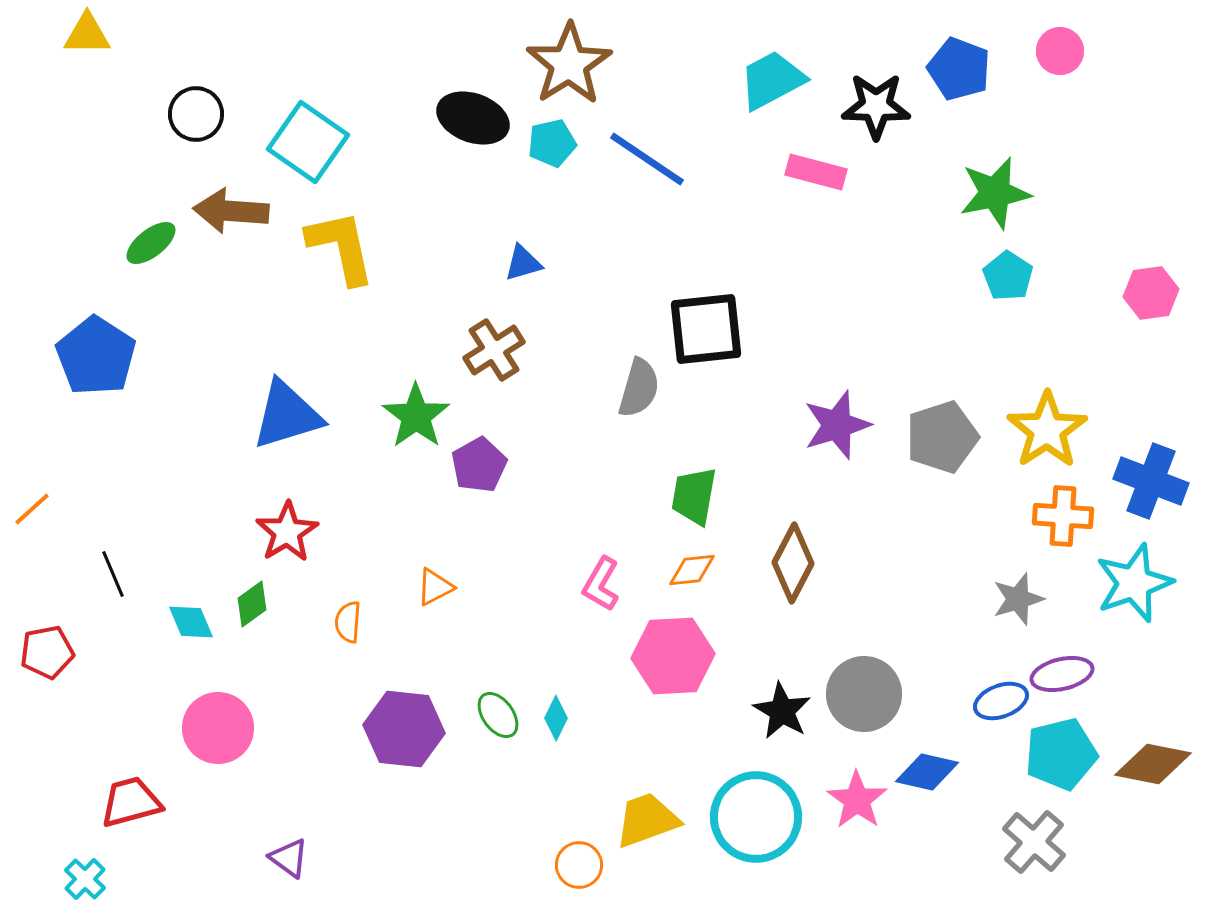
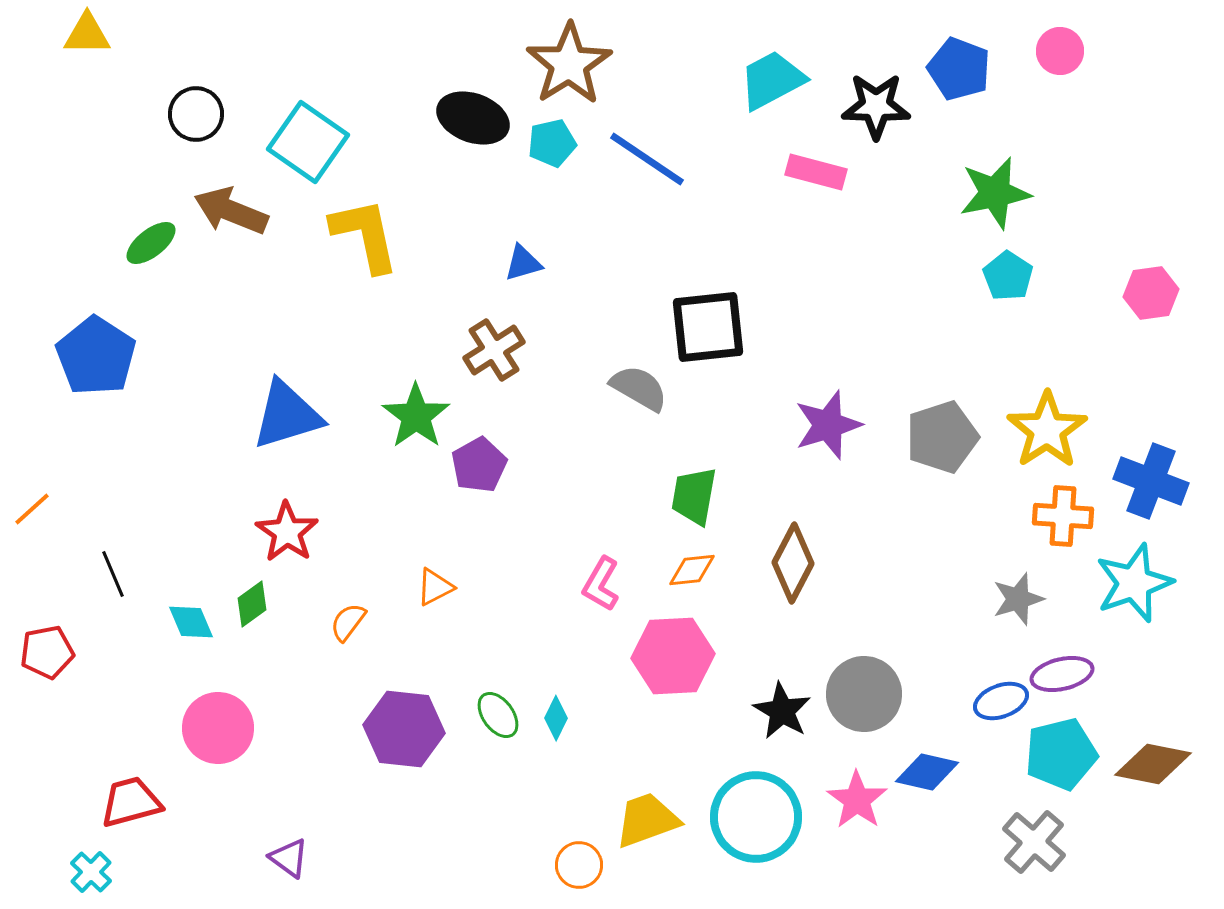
brown arrow at (231, 211): rotated 18 degrees clockwise
yellow L-shape at (341, 247): moved 24 px right, 12 px up
black square at (706, 329): moved 2 px right, 2 px up
gray semicircle at (639, 388): rotated 76 degrees counterclockwise
purple star at (837, 425): moved 9 px left
red star at (287, 532): rotated 6 degrees counterclockwise
orange semicircle at (348, 622): rotated 33 degrees clockwise
cyan cross at (85, 879): moved 6 px right, 7 px up
